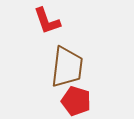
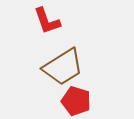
brown trapezoid: moved 4 px left; rotated 51 degrees clockwise
